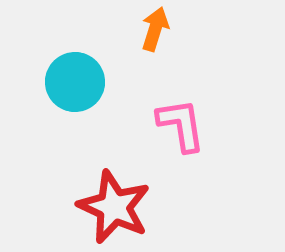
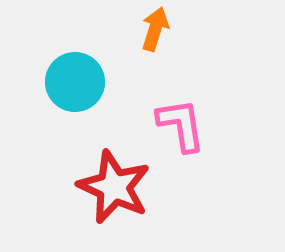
red star: moved 20 px up
